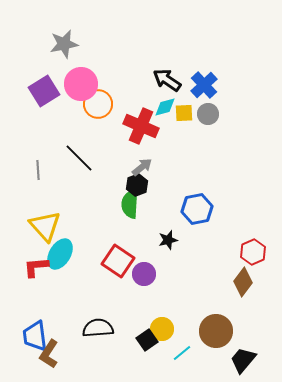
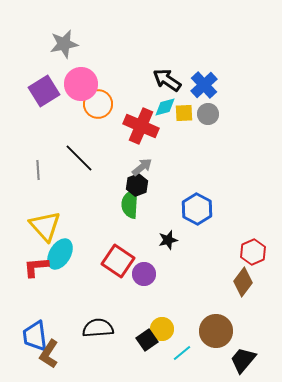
blue hexagon: rotated 20 degrees counterclockwise
